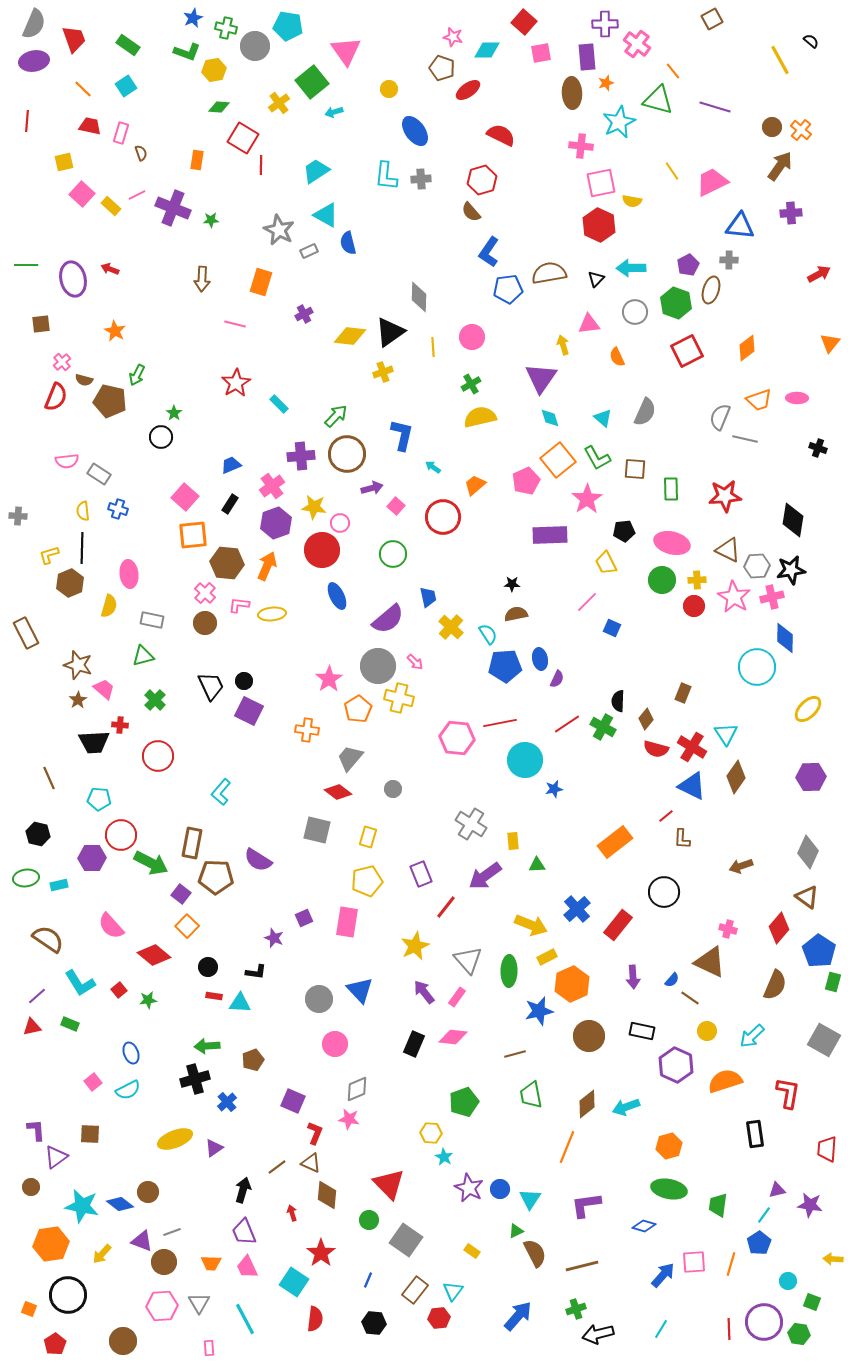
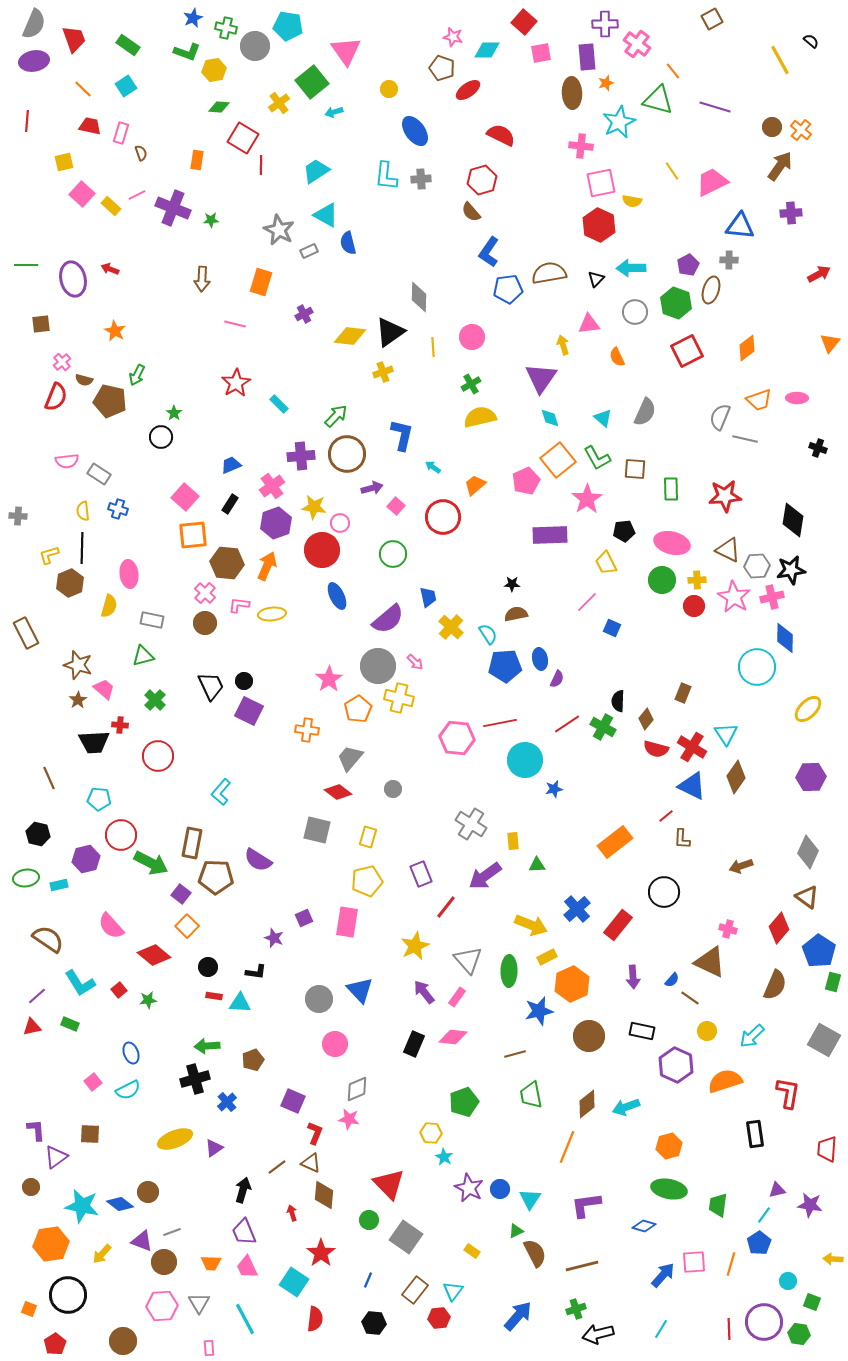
purple hexagon at (92, 858): moved 6 px left, 1 px down; rotated 12 degrees counterclockwise
brown diamond at (327, 1195): moved 3 px left
gray square at (406, 1240): moved 3 px up
